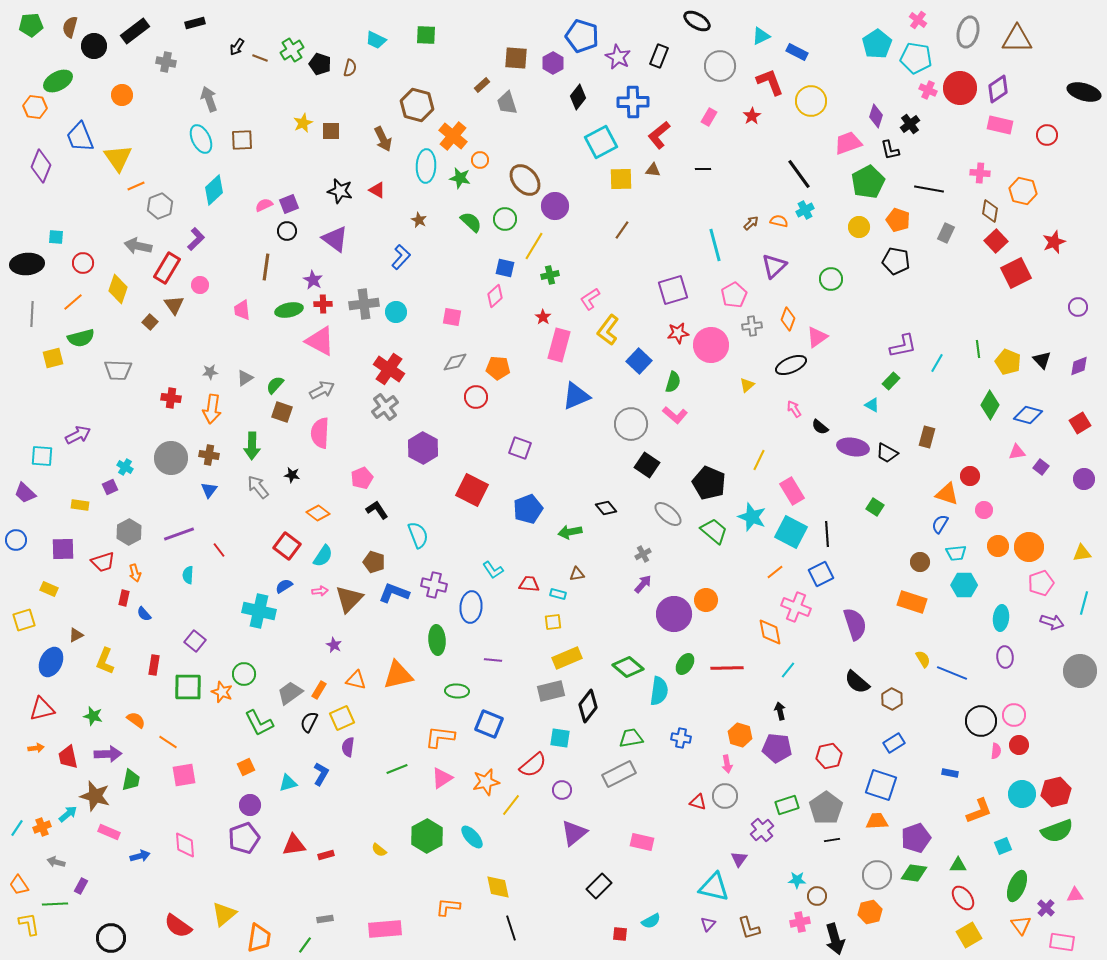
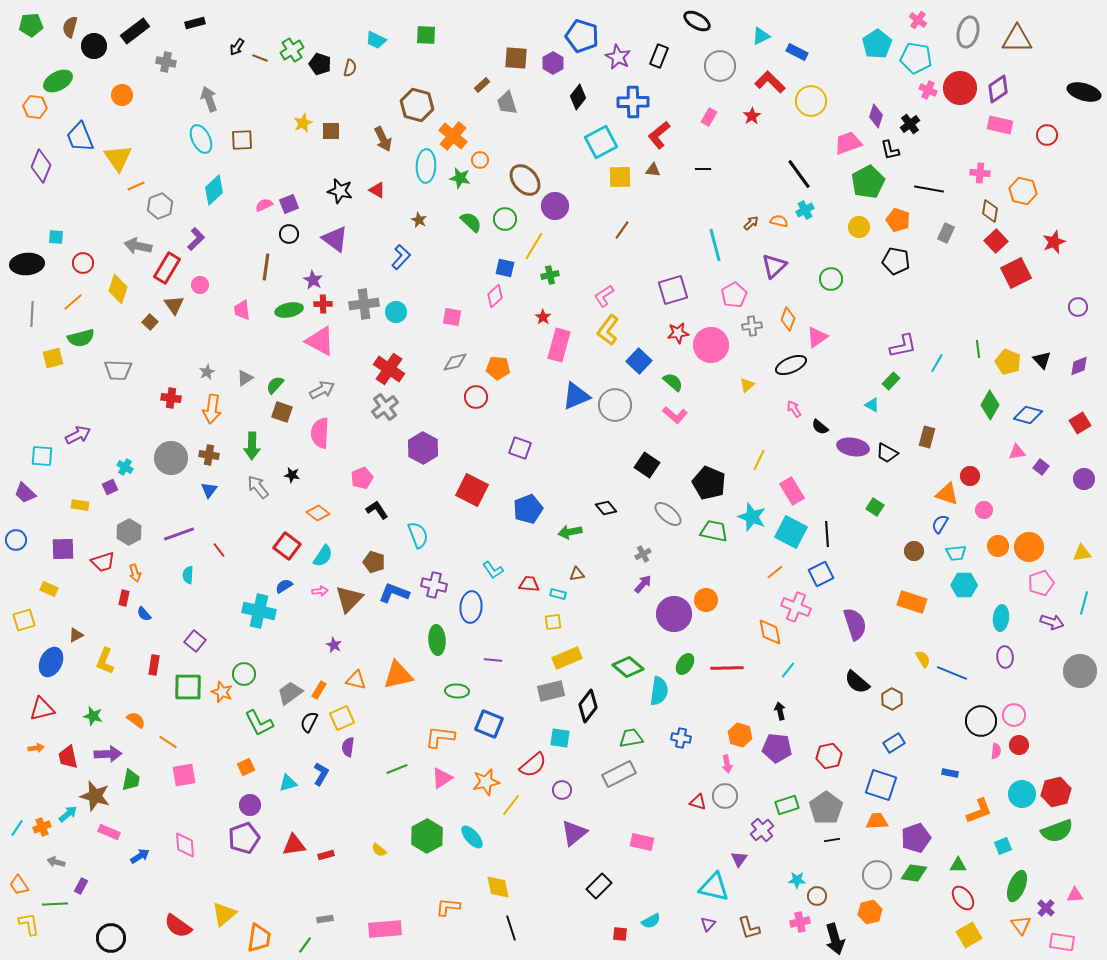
red L-shape at (770, 82): rotated 24 degrees counterclockwise
yellow square at (621, 179): moved 1 px left, 2 px up
black circle at (287, 231): moved 2 px right, 3 px down
pink L-shape at (590, 299): moved 14 px right, 3 px up
gray star at (210, 372): moved 3 px left; rotated 21 degrees counterclockwise
green semicircle at (673, 382): rotated 65 degrees counterclockwise
gray circle at (631, 424): moved 16 px left, 19 px up
green trapezoid at (714, 531): rotated 28 degrees counterclockwise
brown circle at (920, 562): moved 6 px left, 11 px up
blue arrow at (140, 856): rotated 18 degrees counterclockwise
